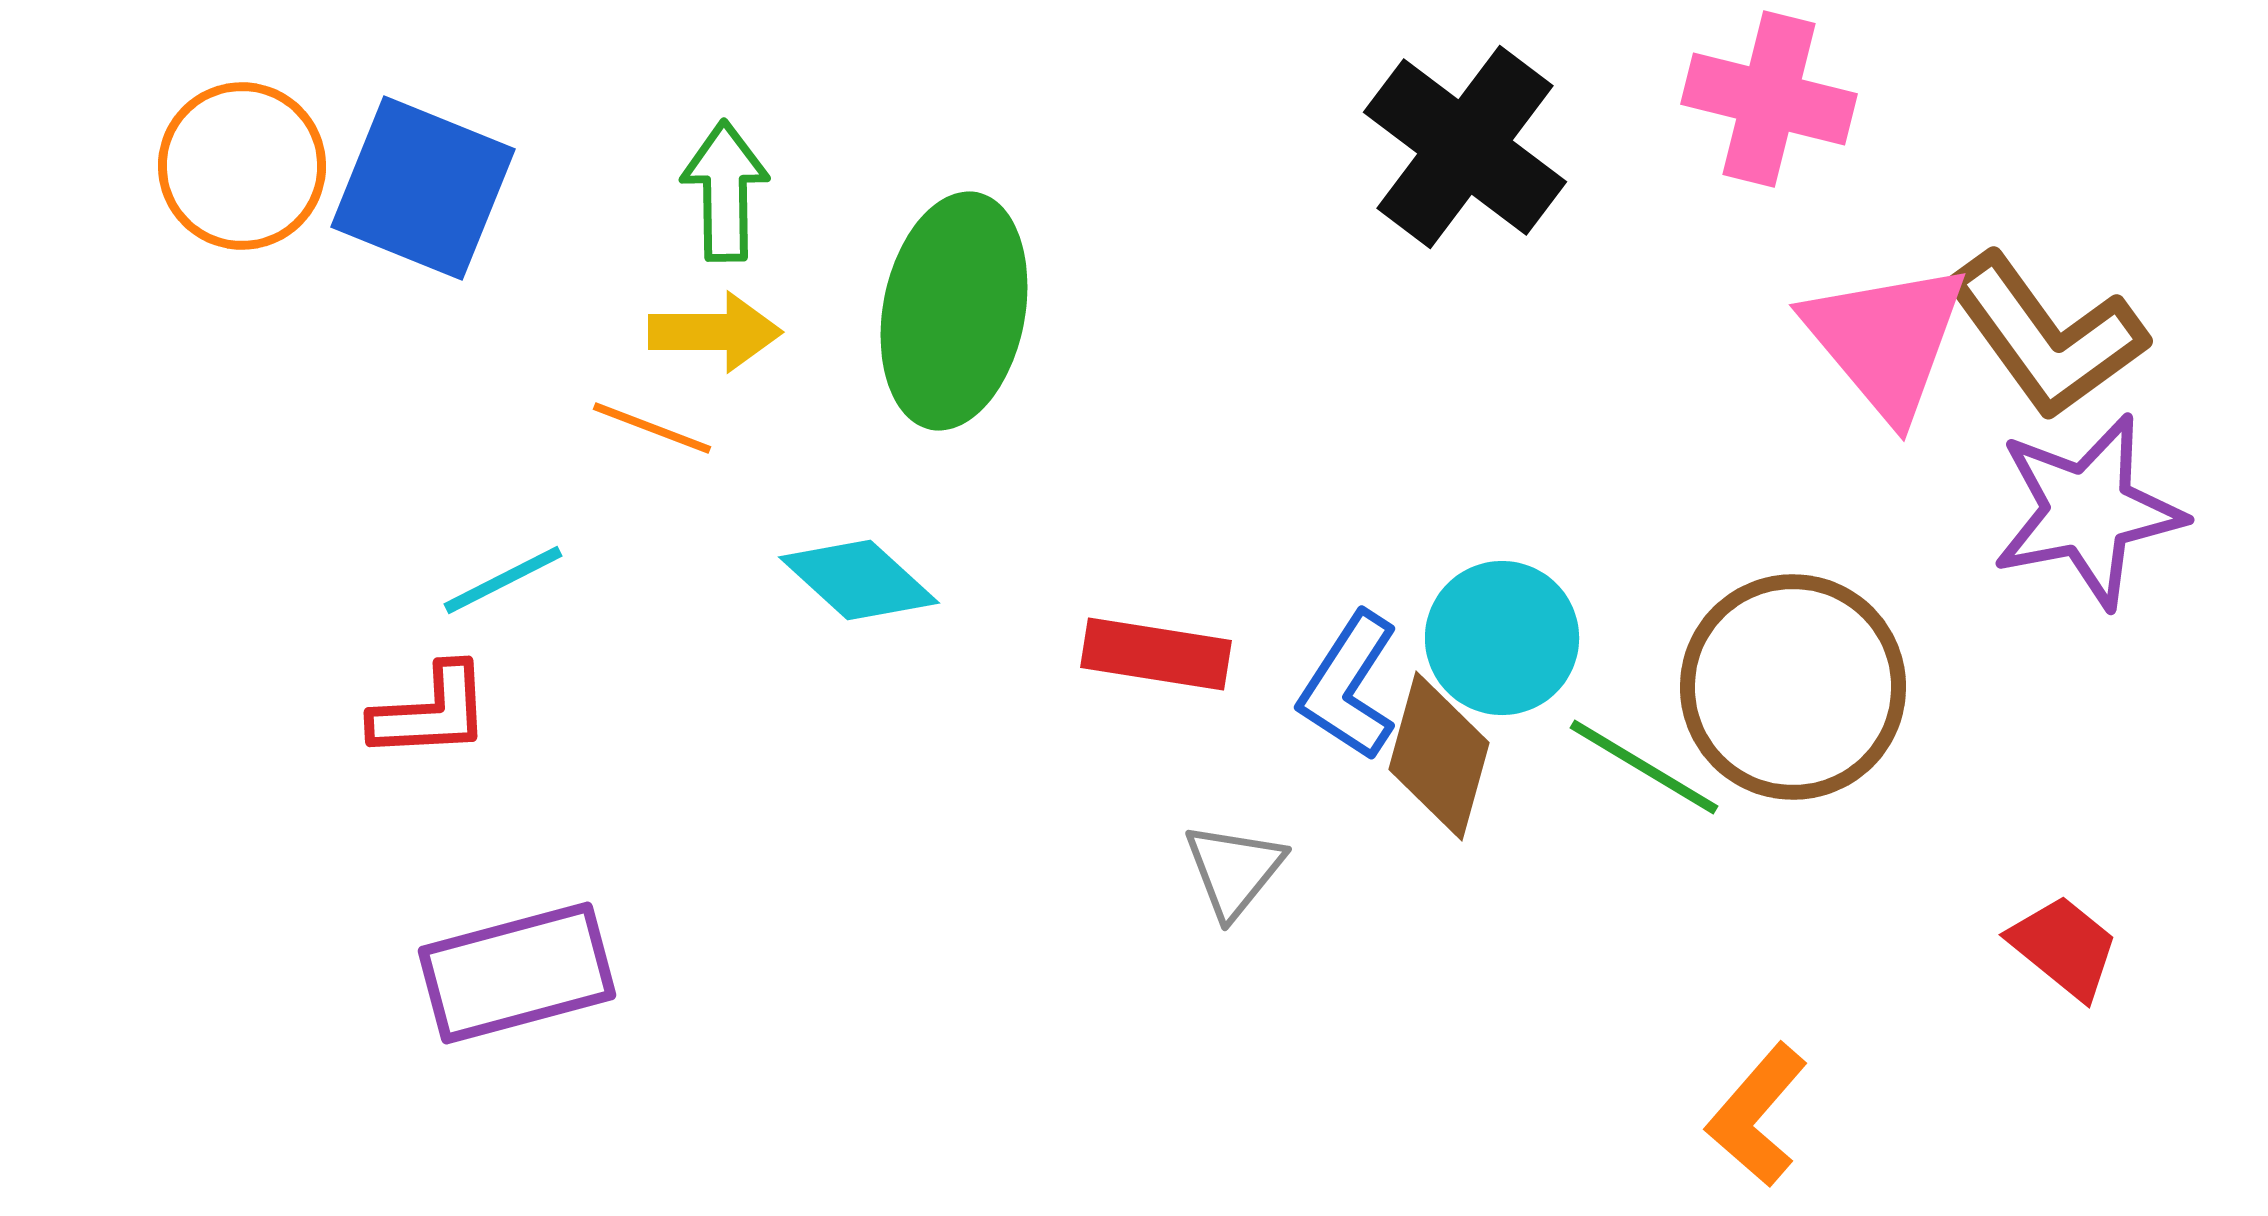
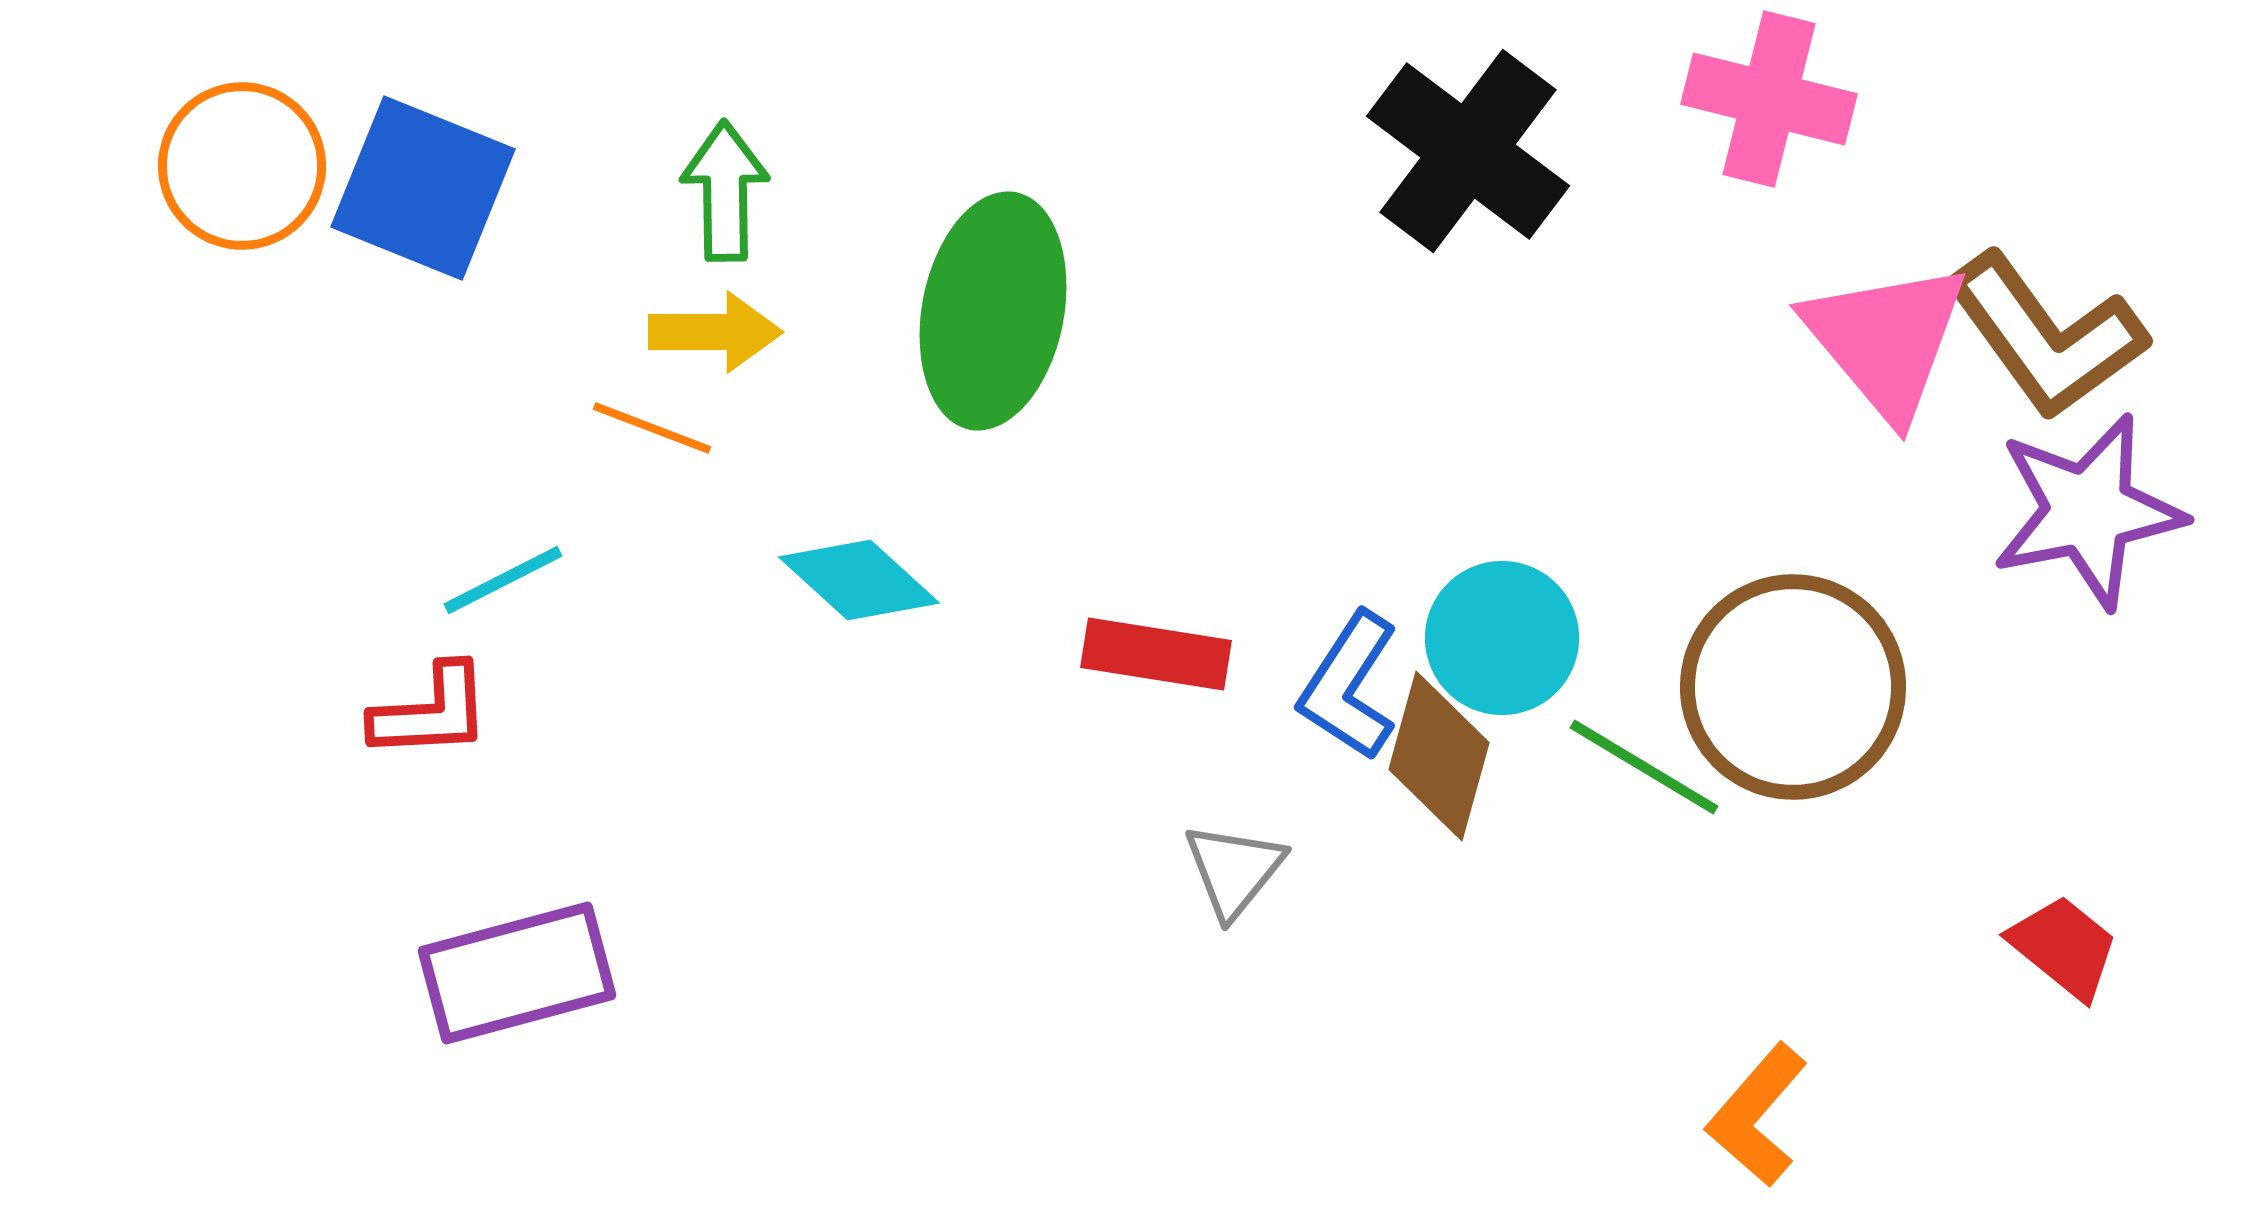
black cross: moved 3 px right, 4 px down
green ellipse: moved 39 px right
